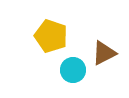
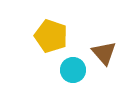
brown triangle: rotated 44 degrees counterclockwise
